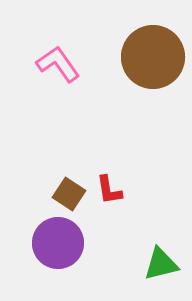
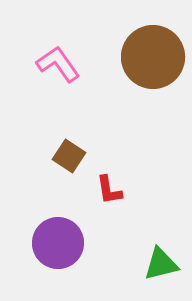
brown square: moved 38 px up
